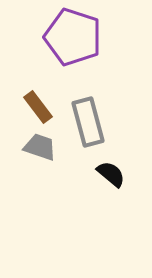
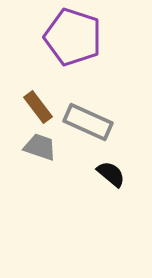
gray rectangle: rotated 51 degrees counterclockwise
